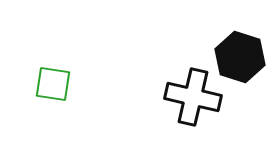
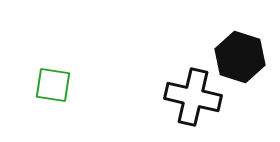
green square: moved 1 px down
